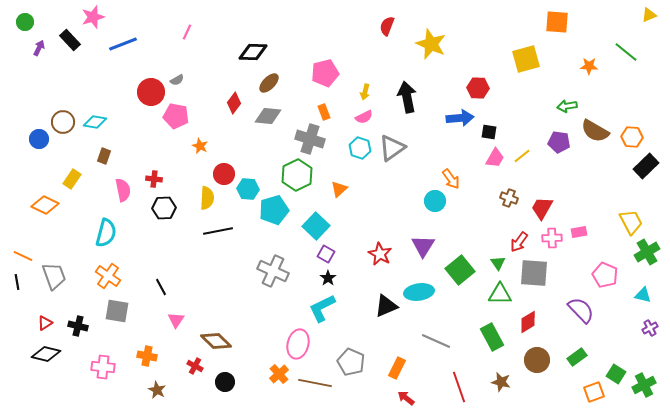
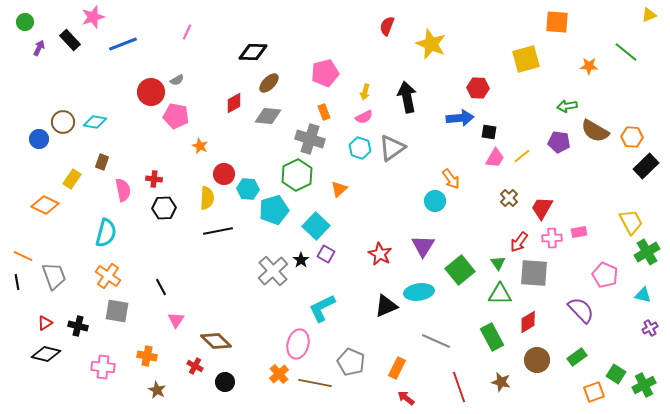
red diamond at (234, 103): rotated 25 degrees clockwise
brown rectangle at (104, 156): moved 2 px left, 6 px down
brown cross at (509, 198): rotated 24 degrees clockwise
gray cross at (273, 271): rotated 24 degrees clockwise
black star at (328, 278): moved 27 px left, 18 px up
